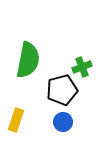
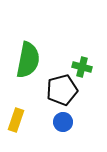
green cross: rotated 36 degrees clockwise
